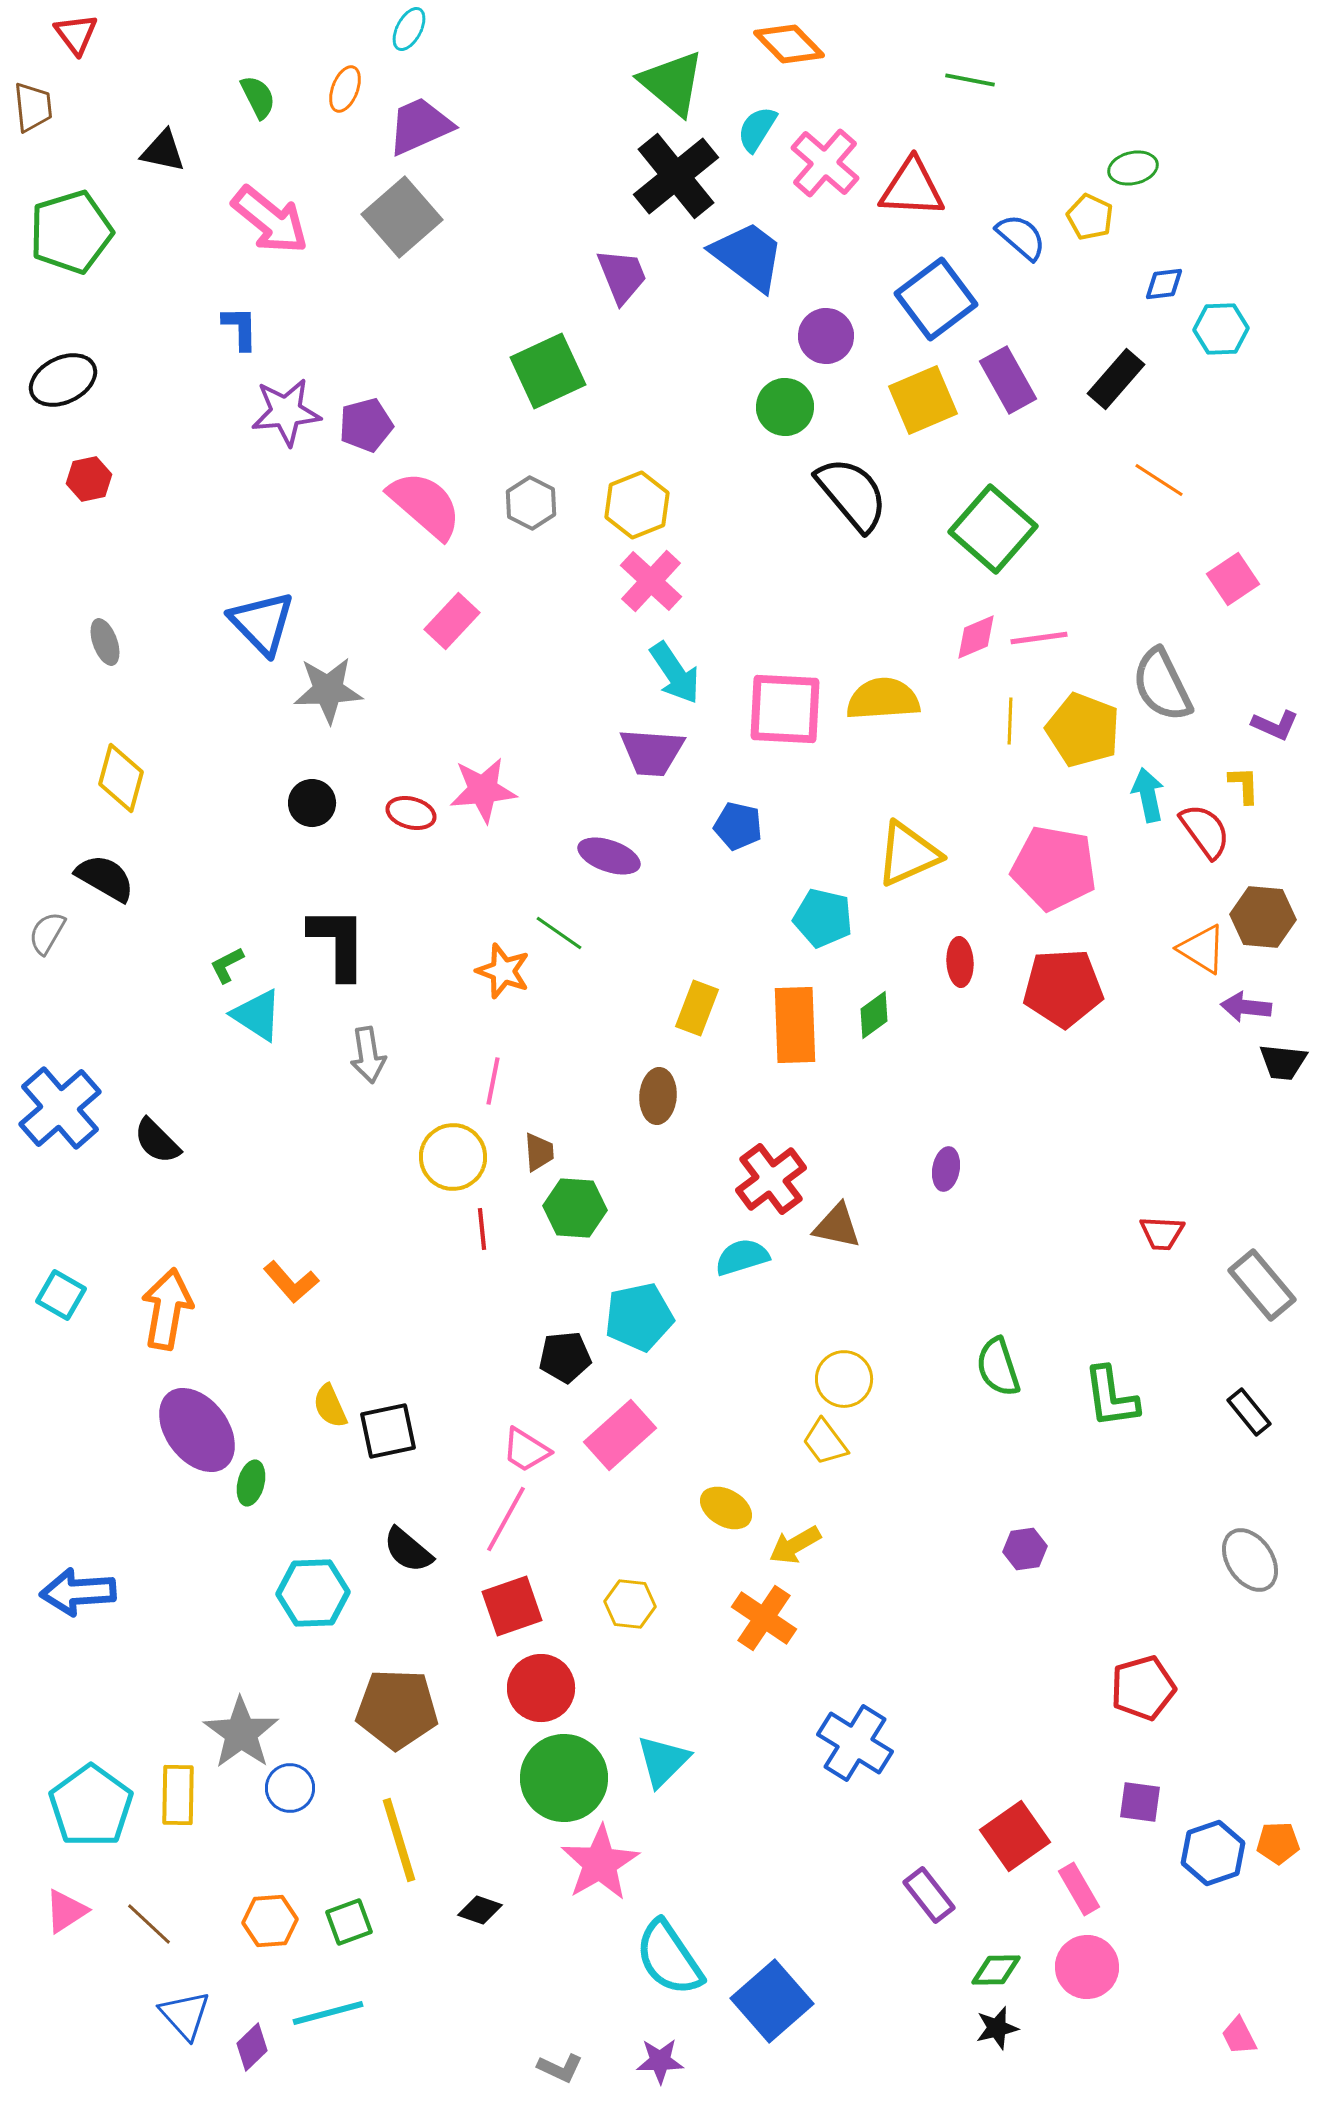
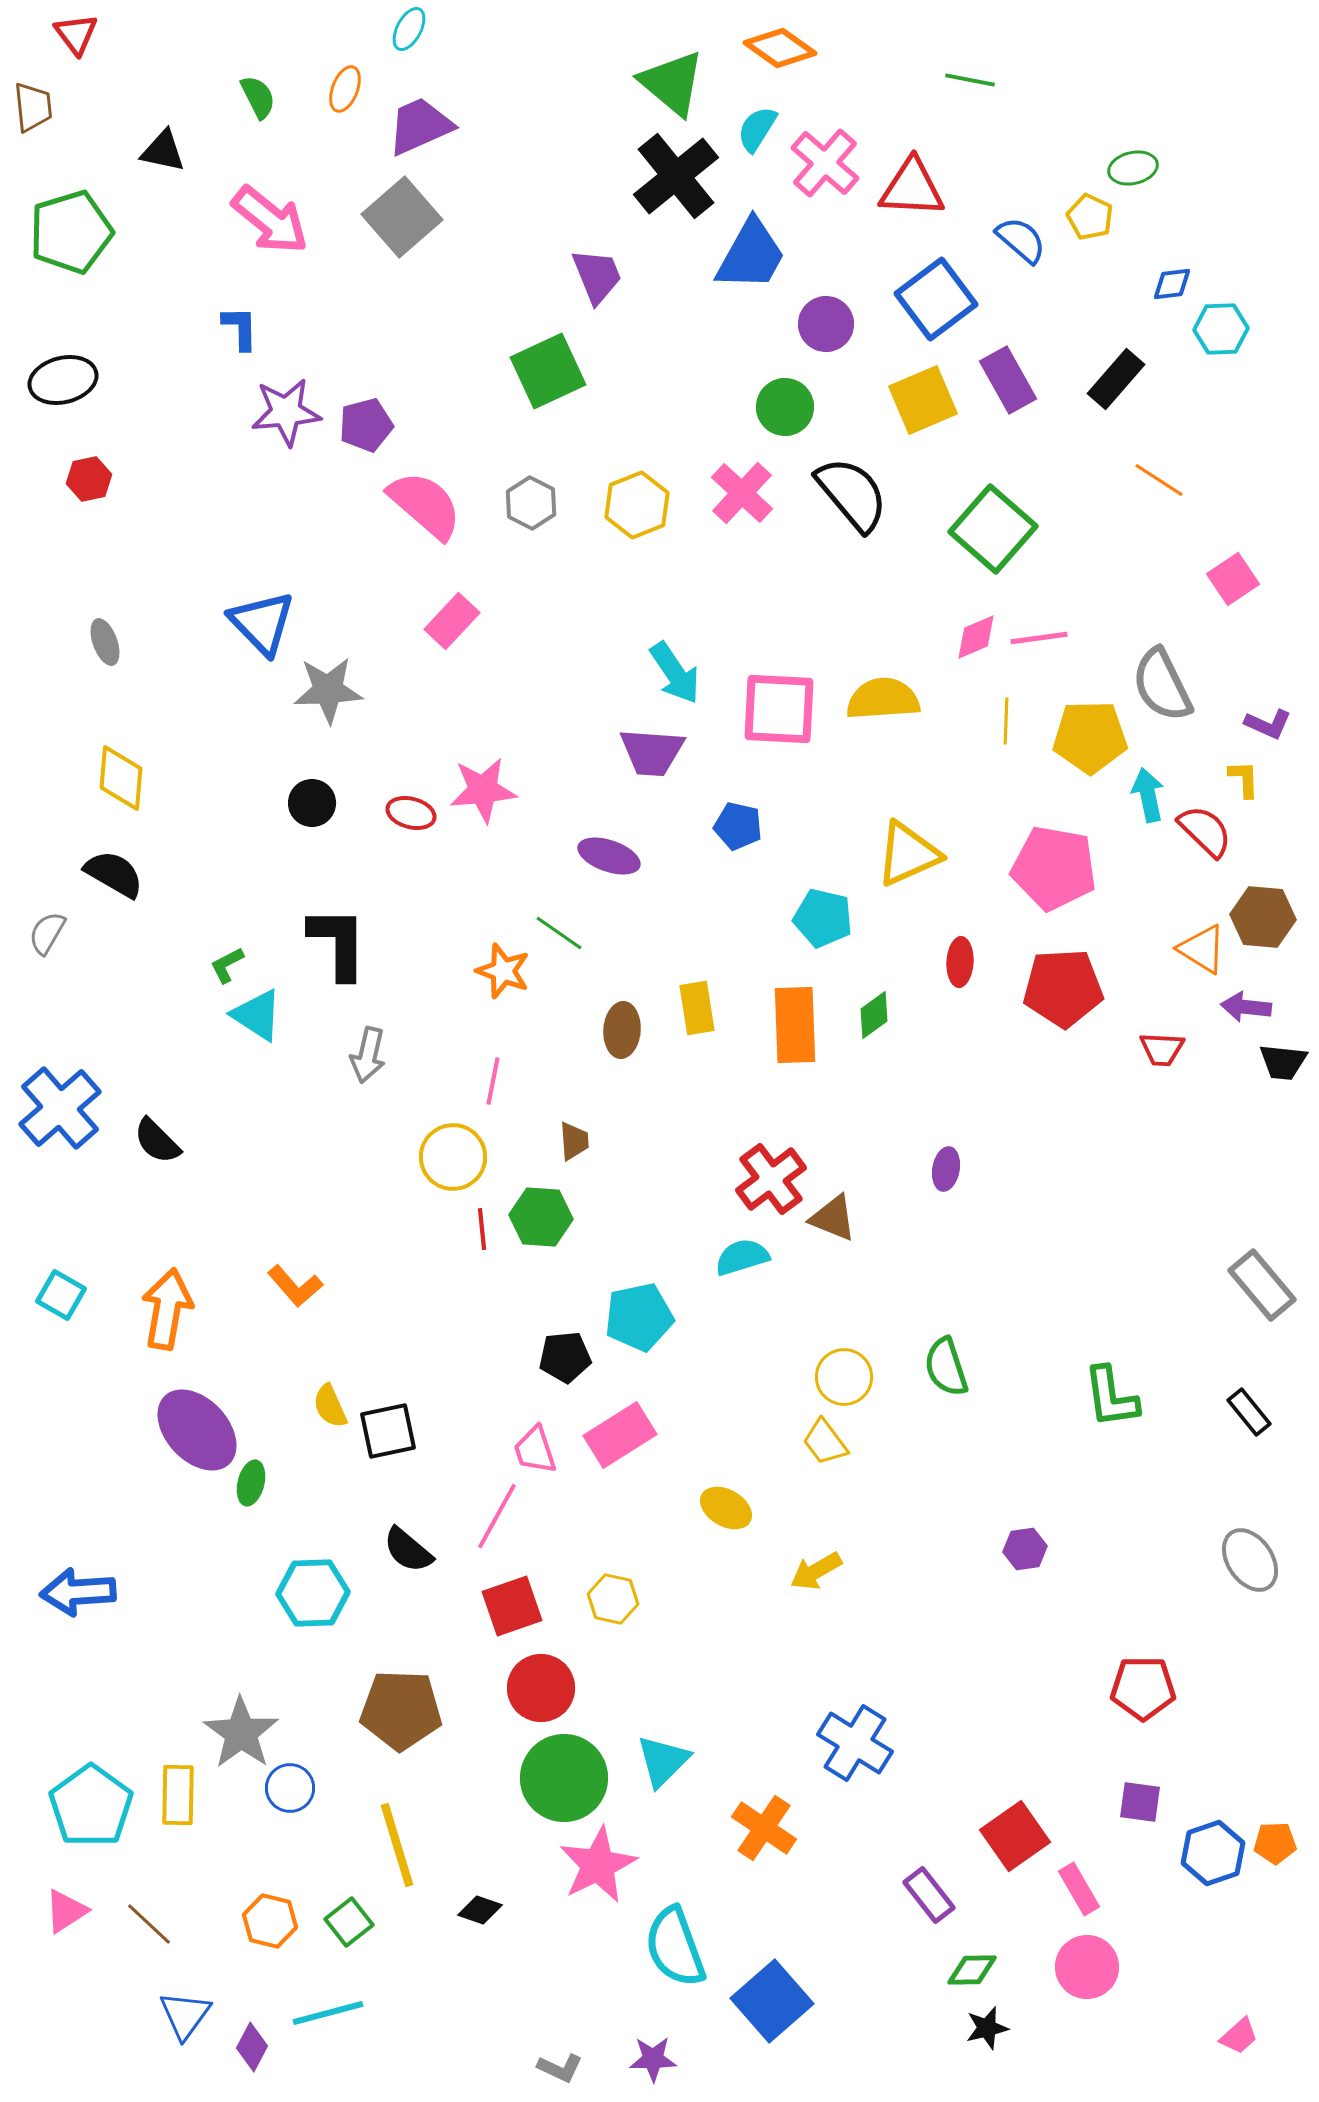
orange diamond at (789, 44): moved 9 px left, 4 px down; rotated 10 degrees counterclockwise
blue semicircle at (1021, 237): moved 3 px down
blue trapezoid at (748, 256): moved 3 px right, 1 px up; rotated 82 degrees clockwise
purple trapezoid at (622, 276): moved 25 px left
blue diamond at (1164, 284): moved 8 px right
purple circle at (826, 336): moved 12 px up
black ellipse at (63, 380): rotated 12 degrees clockwise
pink cross at (651, 581): moved 91 px right, 88 px up
pink square at (785, 709): moved 6 px left
yellow line at (1010, 721): moved 4 px left
purple L-shape at (1275, 725): moved 7 px left, 1 px up
yellow pentagon at (1083, 730): moved 7 px right, 7 px down; rotated 22 degrees counterclockwise
yellow diamond at (121, 778): rotated 10 degrees counterclockwise
yellow L-shape at (1244, 785): moved 6 px up
red semicircle at (1205, 831): rotated 10 degrees counterclockwise
black semicircle at (105, 878): moved 9 px right, 4 px up
red ellipse at (960, 962): rotated 6 degrees clockwise
yellow rectangle at (697, 1008): rotated 30 degrees counterclockwise
gray arrow at (368, 1055): rotated 22 degrees clockwise
brown ellipse at (658, 1096): moved 36 px left, 66 px up
brown trapezoid at (539, 1152): moved 35 px right, 11 px up
green hexagon at (575, 1208): moved 34 px left, 9 px down
brown triangle at (837, 1226): moved 4 px left, 8 px up; rotated 10 degrees clockwise
red trapezoid at (1162, 1233): moved 184 px up
orange L-shape at (291, 1282): moved 4 px right, 4 px down
green semicircle at (998, 1367): moved 52 px left
yellow circle at (844, 1379): moved 2 px up
purple ellipse at (197, 1430): rotated 6 degrees counterclockwise
pink rectangle at (620, 1435): rotated 10 degrees clockwise
pink trapezoid at (526, 1450): moved 9 px right; rotated 40 degrees clockwise
pink line at (506, 1519): moved 9 px left, 3 px up
yellow arrow at (795, 1545): moved 21 px right, 26 px down
yellow hexagon at (630, 1604): moved 17 px left, 5 px up; rotated 6 degrees clockwise
orange cross at (764, 1618): moved 210 px down
red pentagon at (1143, 1688): rotated 16 degrees clockwise
brown pentagon at (397, 1709): moved 4 px right, 1 px down
yellow line at (399, 1840): moved 2 px left, 5 px down
orange pentagon at (1278, 1843): moved 3 px left
pink star at (600, 1863): moved 2 px left, 2 px down; rotated 4 degrees clockwise
orange hexagon at (270, 1921): rotated 18 degrees clockwise
green square at (349, 1922): rotated 18 degrees counterclockwise
cyan semicircle at (669, 1958): moved 6 px right, 11 px up; rotated 14 degrees clockwise
green diamond at (996, 1970): moved 24 px left
blue triangle at (185, 2015): rotated 18 degrees clockwise
black star at (997, 2028): moved 10 px left
pink trapezoid at (1239, 2036): rotated 105 degrees counterclockwise
purple diamond at (252, 2047): rotated 18 degrees counterclockwise
purple star at (660, 2061): moved 7 px left, 2 px up
